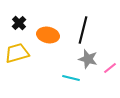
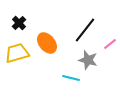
black line: moved 2 px right; rotated 24 degrees clockwise
orange ellipse: moved 1 px left, 8 px down; rotated 40 degrees clockwise
gray star: moved 1 px down
pink line: moved 24 px up
